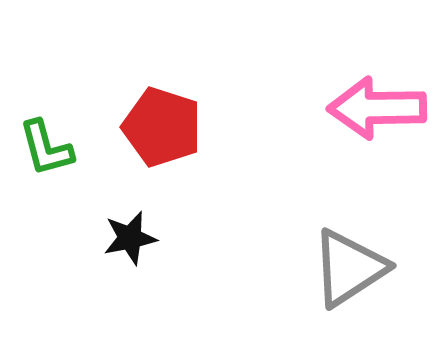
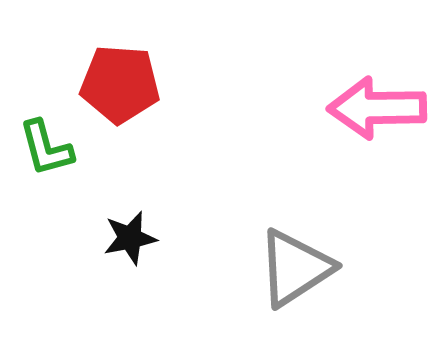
red pentagon: moved 42 px left, 43 px up; rotated 14 degrees counterclockwise
gray triangle: moved 54 px left
